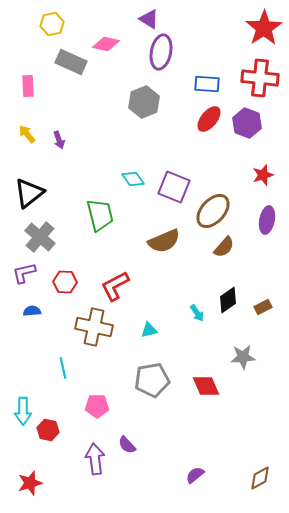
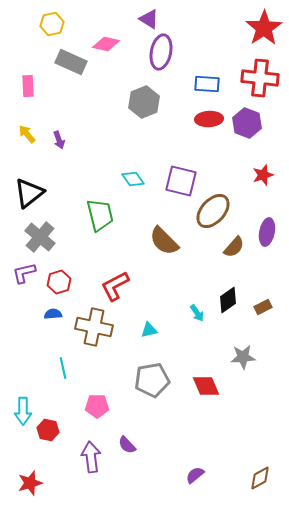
red ellipse at (209, 119): rotated 48 degrees clockwise
purple square at (174, 187): moved 7 px right, 6 px up; rotated 8 degrees counterclockwise
purple ellipse at (267, 220): moved 12 px down
brown semicircle at (164, 241): rotated 68 degrees clockwise
brown semicircle at (224, 247): moved 10 px right
red hexagon at (65, 282): moved 6 px left; rotated 20 degrees counterclockwise
blue semicircle at (32, 311): moved 21 px right, 3 px down
purple arrow at (95, 459): moved 4 px left, 2 px up
